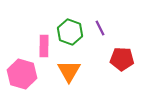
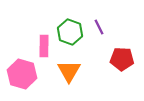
purple line: moved 1 px left, 1 px up
